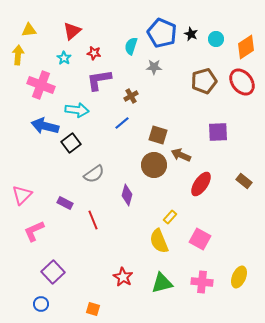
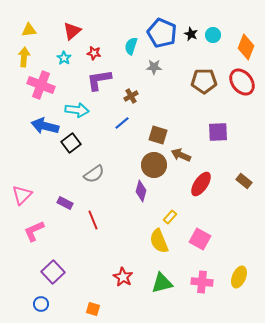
cyan circle at (216, 39): moved 3 px left, 4 px up
orange diamond at (246, 47): rotated 35 degrees counterclockwise
yellow arrow at (18, 55): moved 6 px right, 2 px down
brown pentagon at (204, 81): rotated 15 degrees clockwise
purple diamond at (127, 195): moved 14 px right, 4 px up
